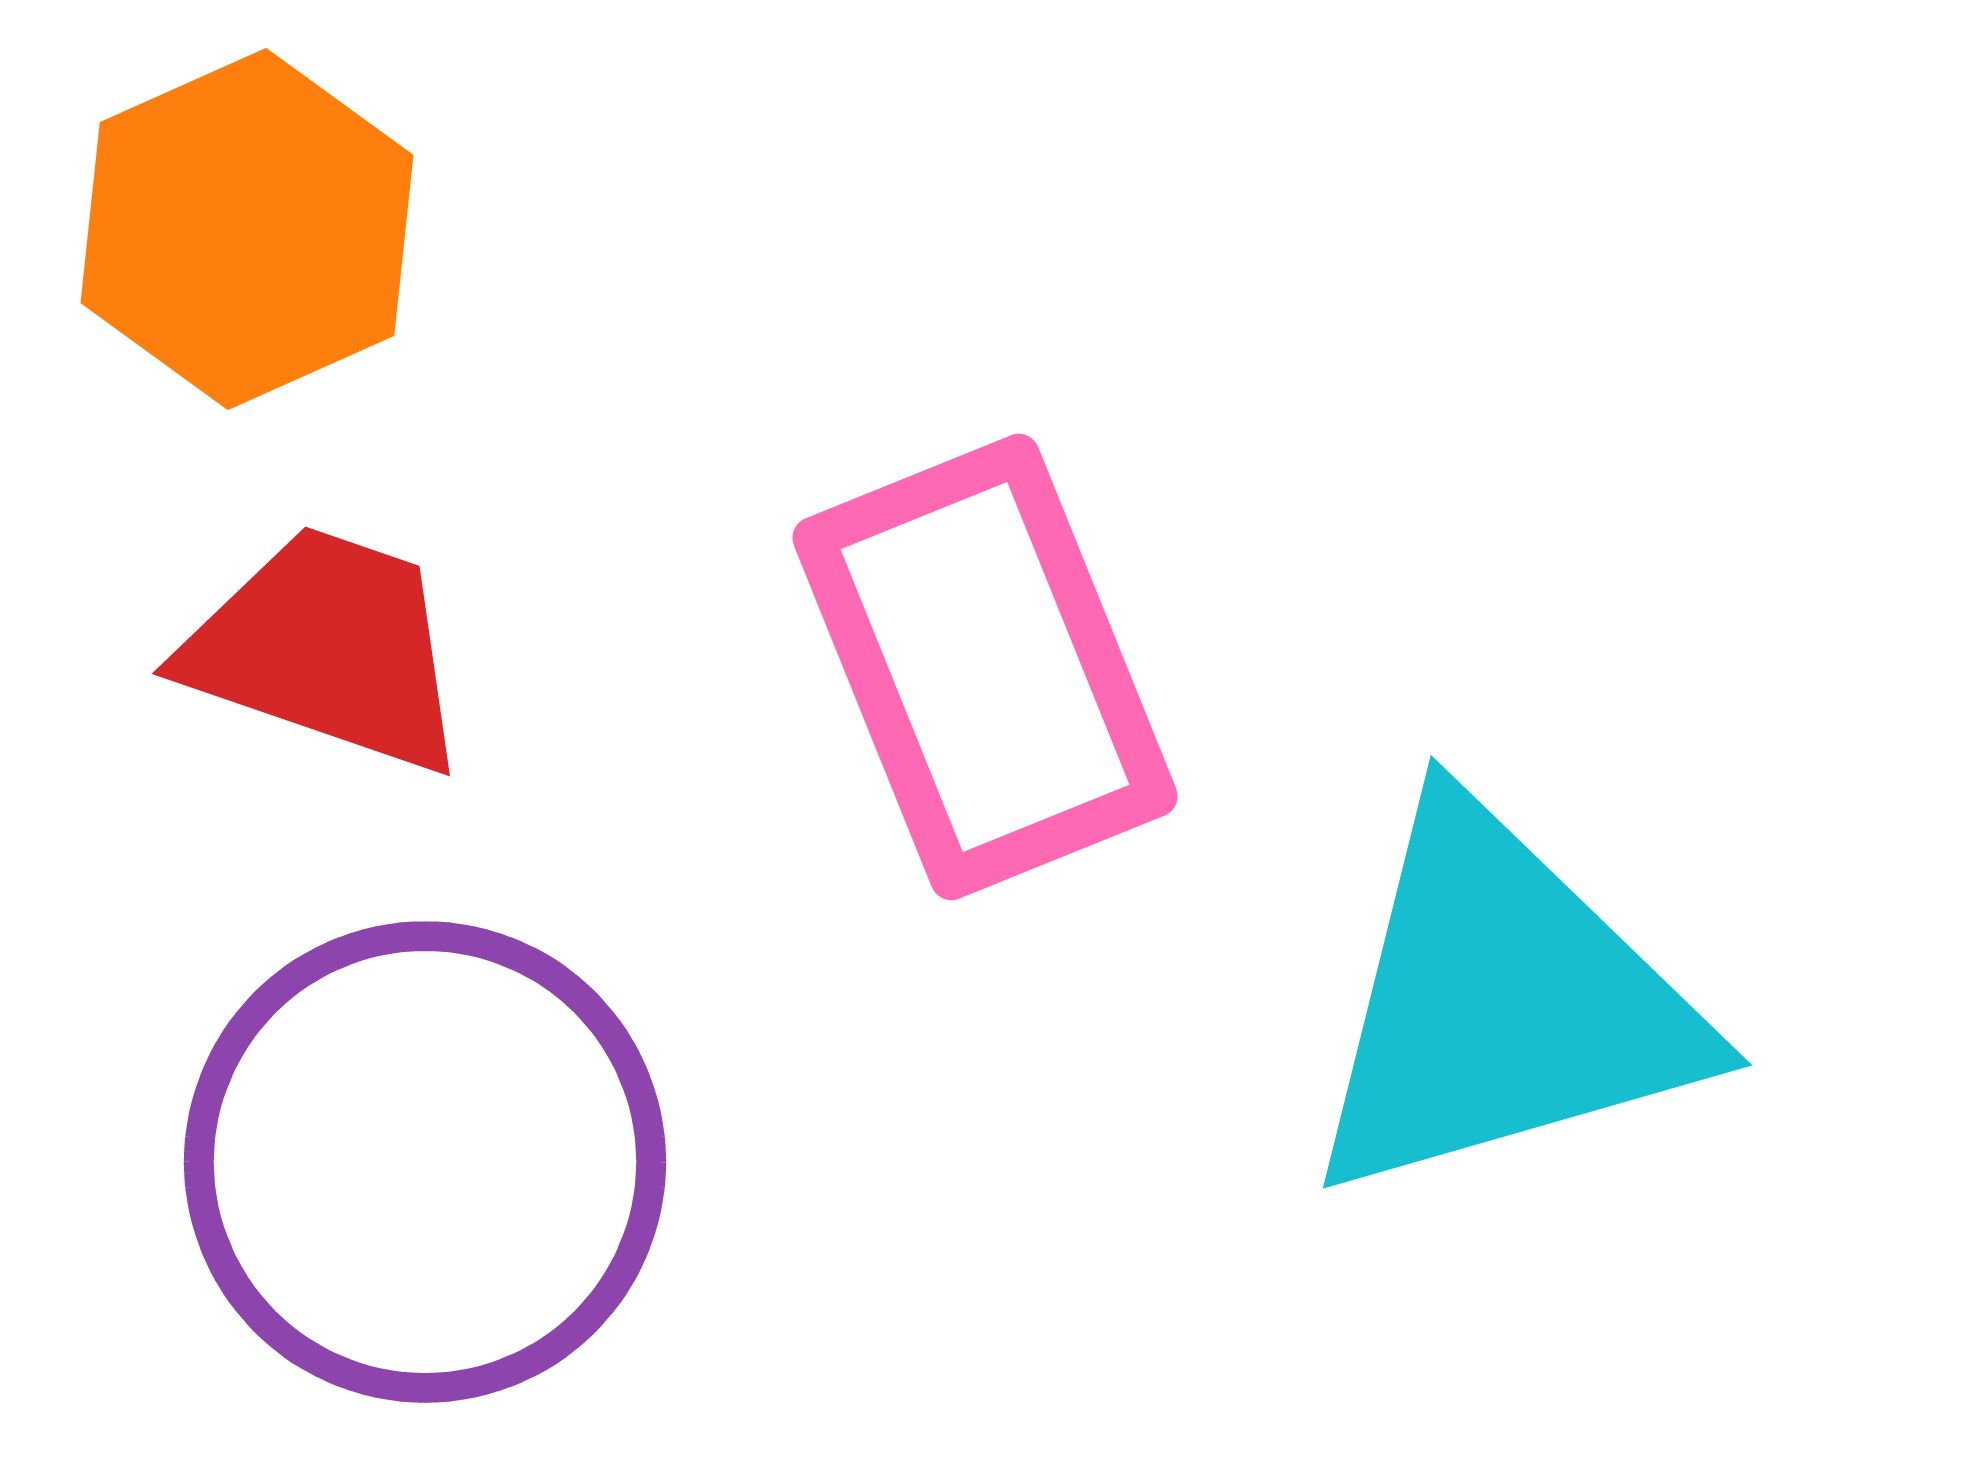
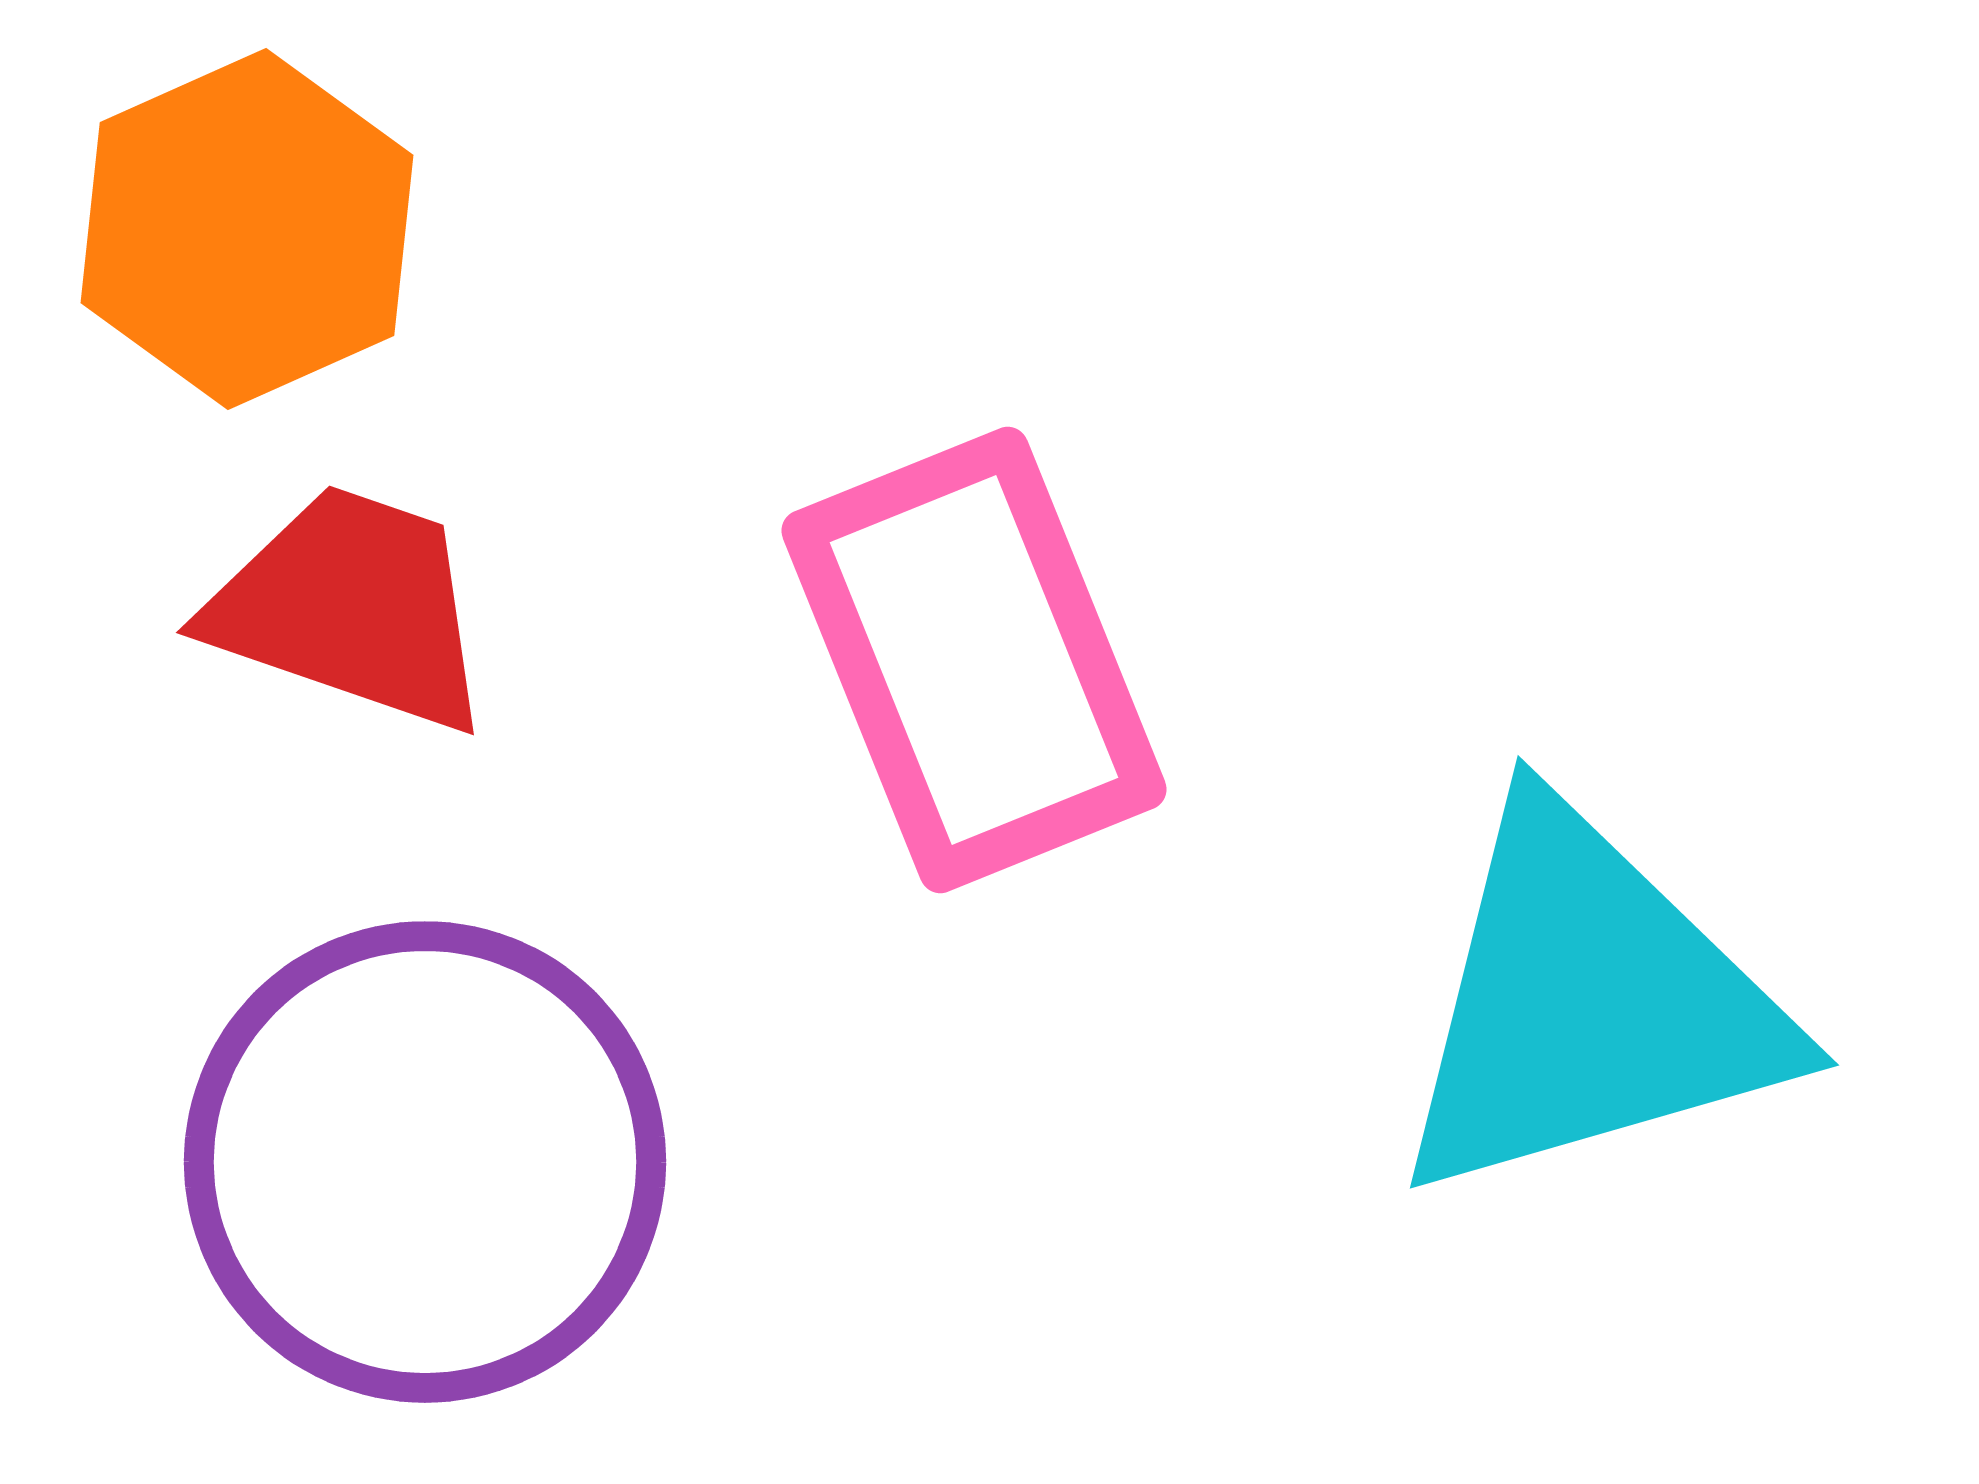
red trapezoid: moved 24 px right, 41 px up
pink rectangle: moved 11 px left, 7 px up
cyan triangle: moved 87 px right
